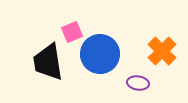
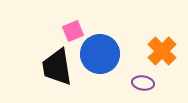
pink square: moved 1 px right, 1 px up
black trapezoid: moved 9 px right, 5 px down
purple ellipse: moved 5 px right
